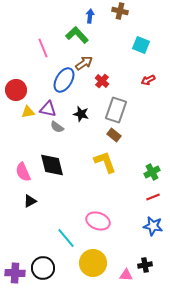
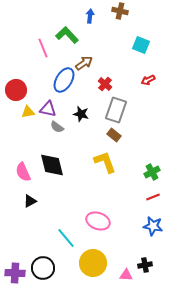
green L-shape: moved 10 px left
red cross: moved 3 px right, 3 px down
